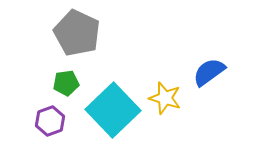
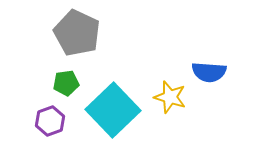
blue semicircle: rotated 140 degrees counterclockwise
yellow star: moved 5 px right, 1 px up
